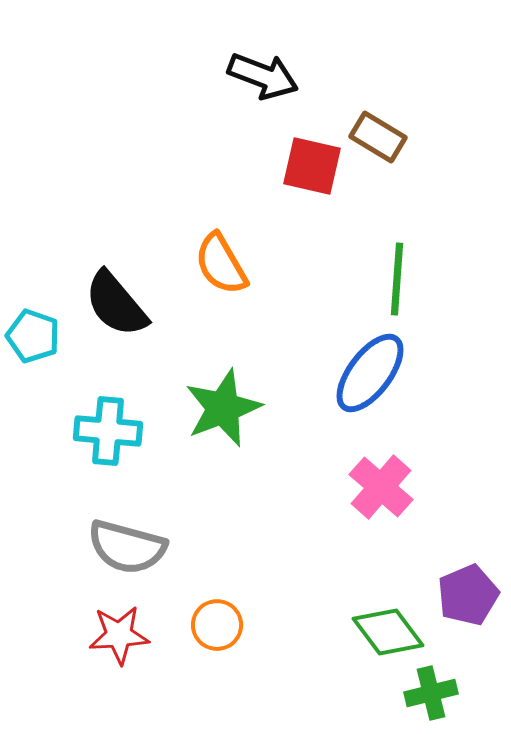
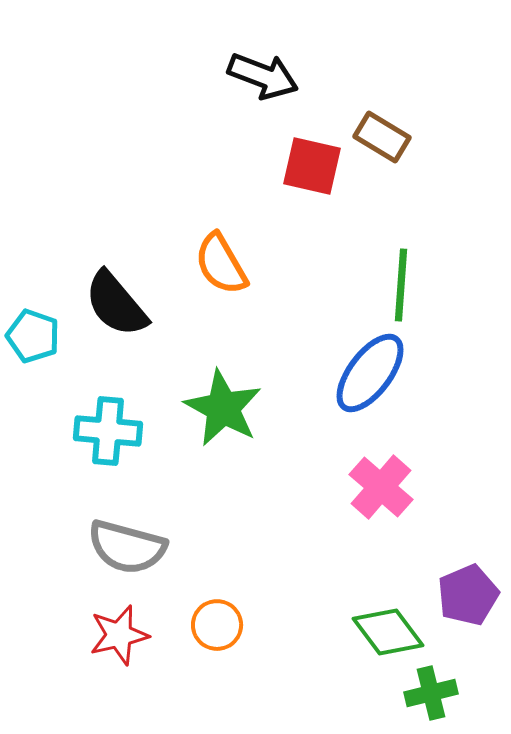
brown rectangle: moved 4 px right
green line: moved 4 px right, 6 px down
green star: rotated 22 degrees counterclockwise
red star: rotated 10 degrees counterclockwise
